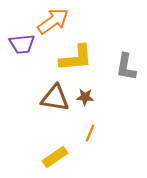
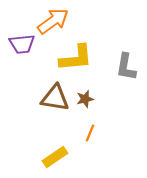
brown star: moved 2 px down; rotated 18 degrees counterclockwise
